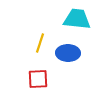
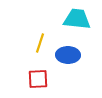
blue ellipse: moved 2 px down
